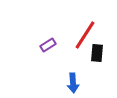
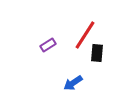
blue arrow: rotated 60 degrees clockwise
